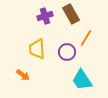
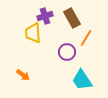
brown rectangle: moved 1 px right, 4 px down
yellow trapezoid: moved 4 px left, 16 px up
